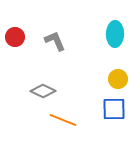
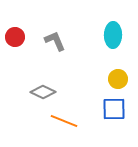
cyan ellipse: moved 2 px left, 1 px down
gray diamond: moved 1 px down
orange line: moved 1 px right, 1 px down
